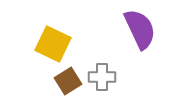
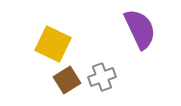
gray cross: rotated 20 degrees counterclockwise
brown square: moved 1 px left, 1 px up
